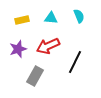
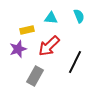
yellow rectangle: moved 5 px right, 10 px down
red arrow: moved 1 px right; rotated 20 degrees counterclockwise
